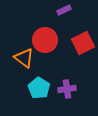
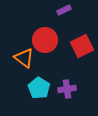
red square: moved 1 px left, 3 px down
